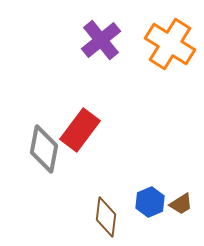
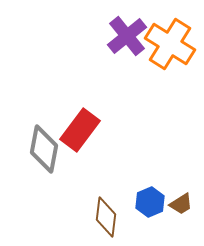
purple cross: moved 26 px right, 4 px up
